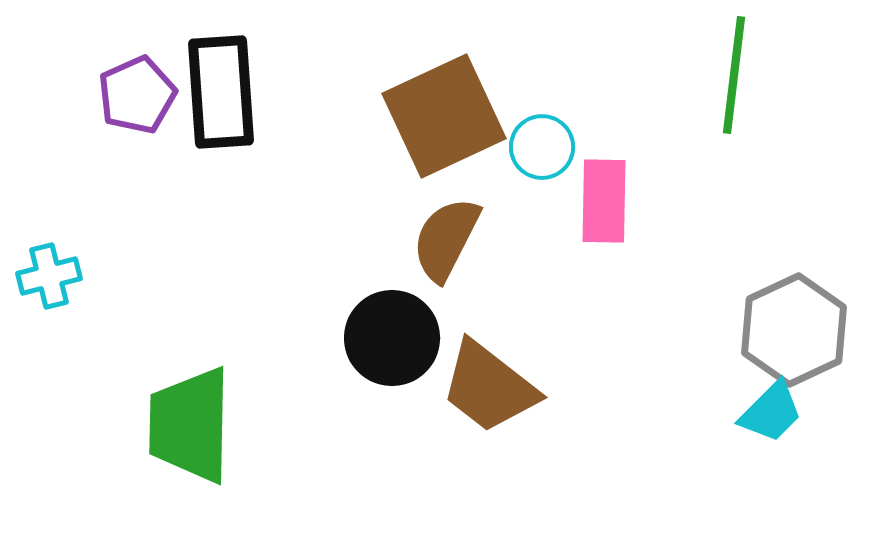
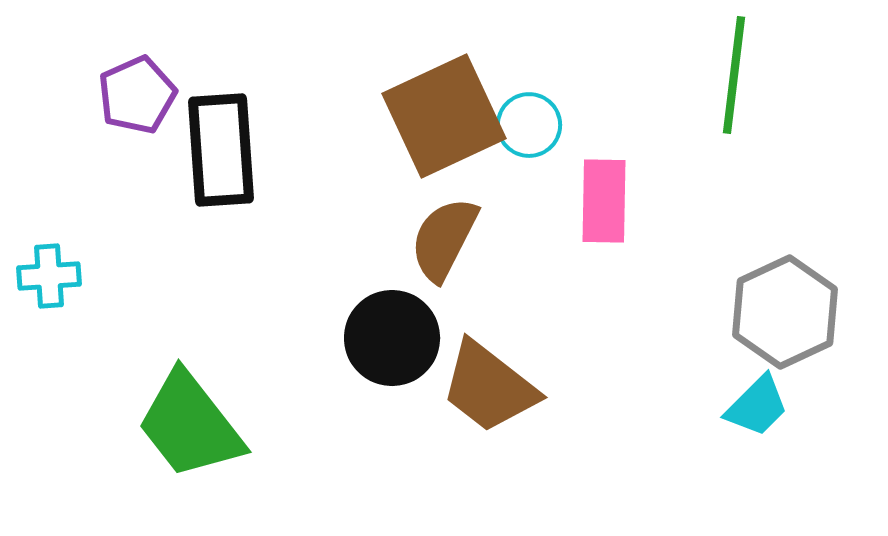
black rectangle: moved 58 px down
cyan circle: moved 13 px left, 22 px up
brown semicircle: moved 2 px left
cyan cross: rotated 10 degrees clockwise
gray hexagon: moved 9 px left, 18 px up
cyan trapezoid: moved 14 px left, 6 px up
green trapezoid: rotated 39 degrees counterclockwise
